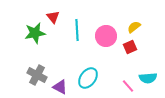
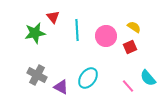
yellow semicircle: rotated 72 degrees clockwise
cyan semicircle: rotated 54 degrees clockwise
purple triangle: moved 1 px right
